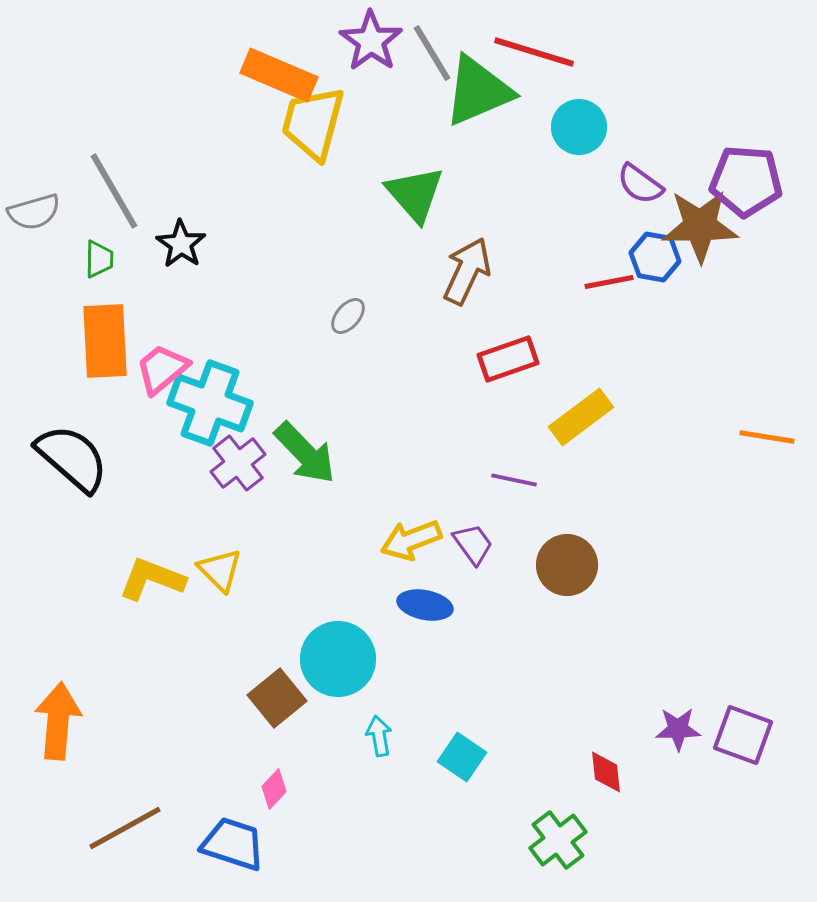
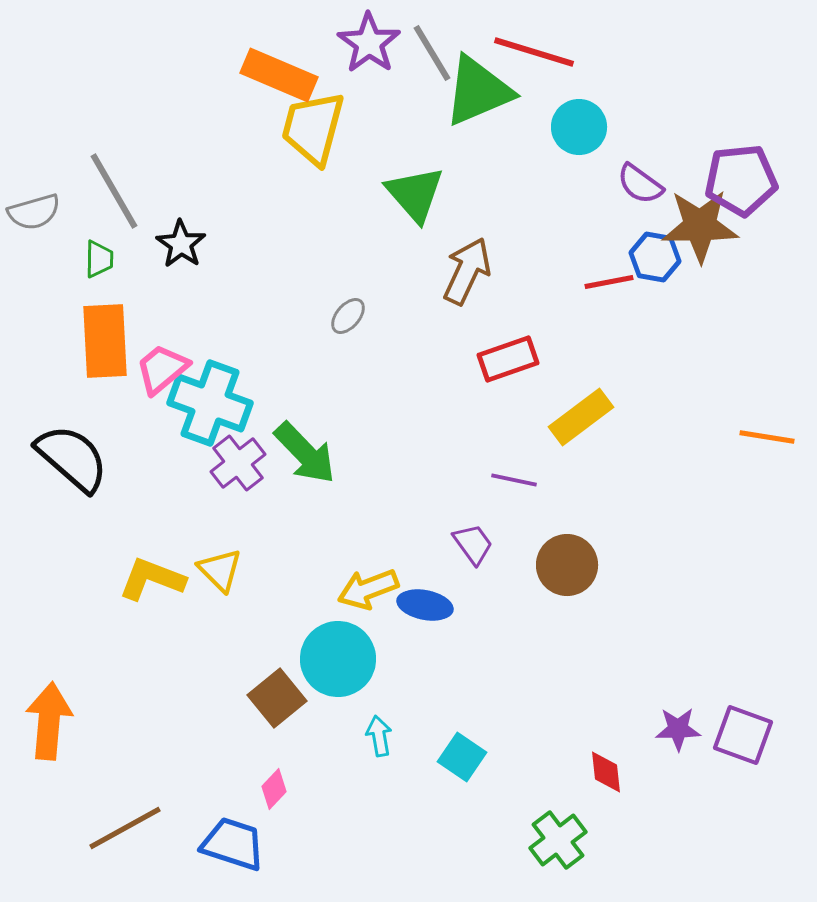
purple star at (371, 41): moved 2 px left, 2 px down
yellow trapezoid at (313, 123): moved 5 px down
purple pentagon at (746, 181): moved 5 px left, 1 px up; rotated 10 degrees counterclockwise
yellow arrow at (411, 540): moved 43 px left, 49 px down
orange arrow at (58, 721): moved 9 px left
